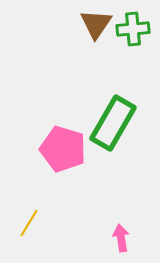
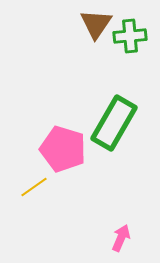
green cross: moved 3 px left, 7 px down
green rectangle: moved 1 px right
yellow line: moved 5 px right, 36 px up; rotated 24 degrees clockwise
pink arrow: rotated 32 degrees clockwise
